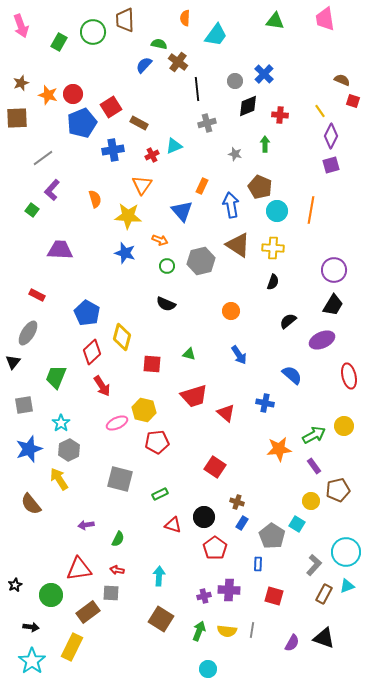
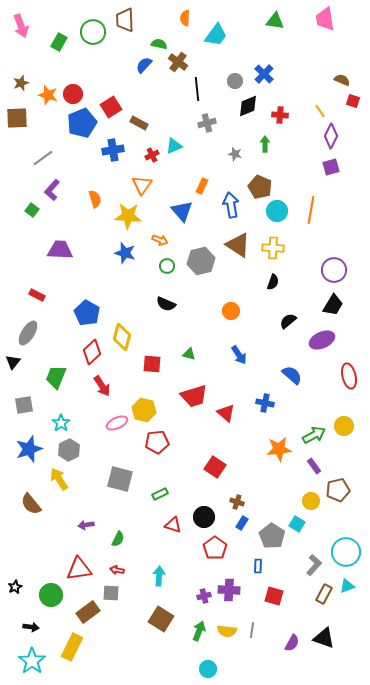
purple square at (331, 165): moved 2 px down
blue rectangle at (258, 564): moved 2 px down
black star at (15, 585): moved 2 px down
